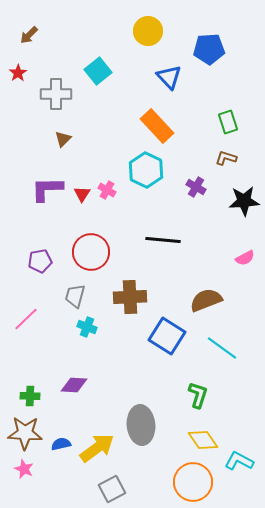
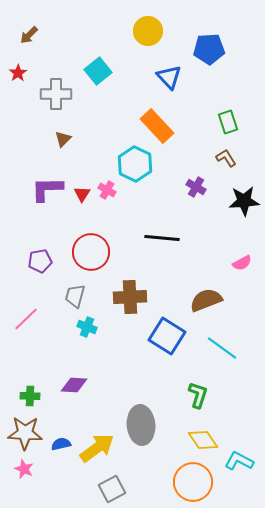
brown L-shape: rotated 40 degrees clockwise
cyan hexagon: moved 11 px left, 6 px up
black line: moved 1 px left, 2 px up
pink semicircle: moved 3 px left, 5 px down
